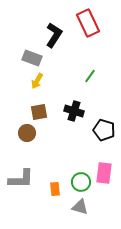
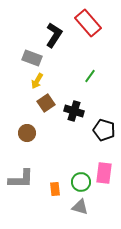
red rectangle: rotated 16 degrees counterclockwise
brown square: moved 7 px right, 9 px up; rotated 24 degrees counterclockwise
